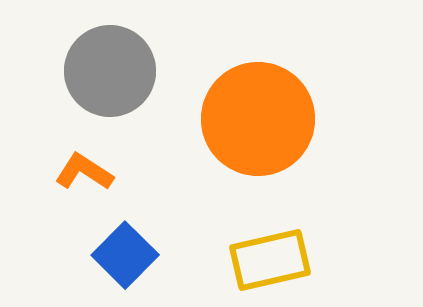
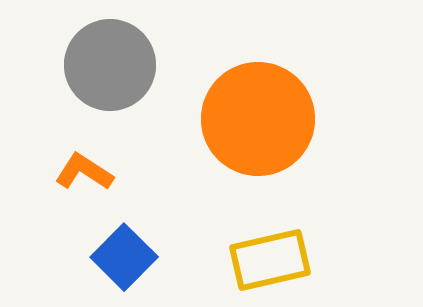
gray circle: moved 6 px up
blue square: moved 1 px left, 2 px down
